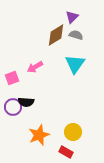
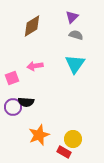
brown diamond: moved 24 px left, 9 px up
pink arrow: moved 1 px up; rotated 21 degrees clockwise
yellow circle: moved 7 px down
red rectangle: moved 2 px left
